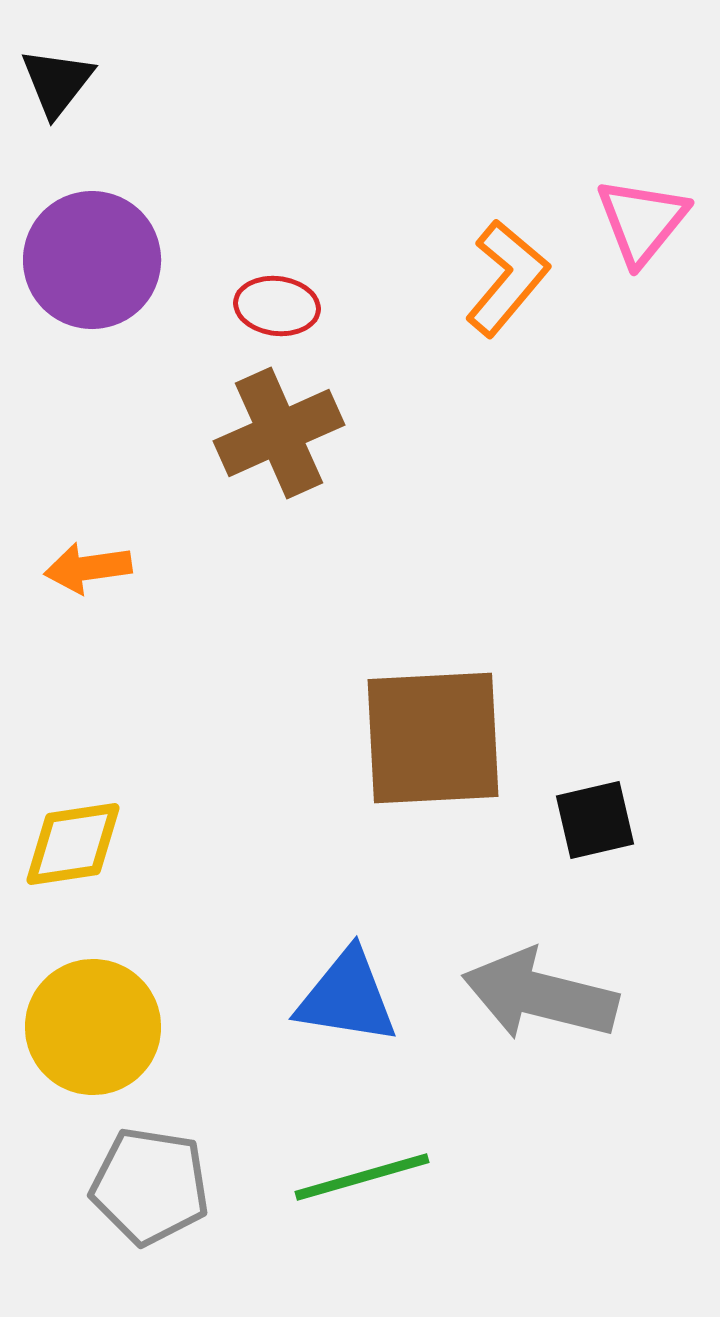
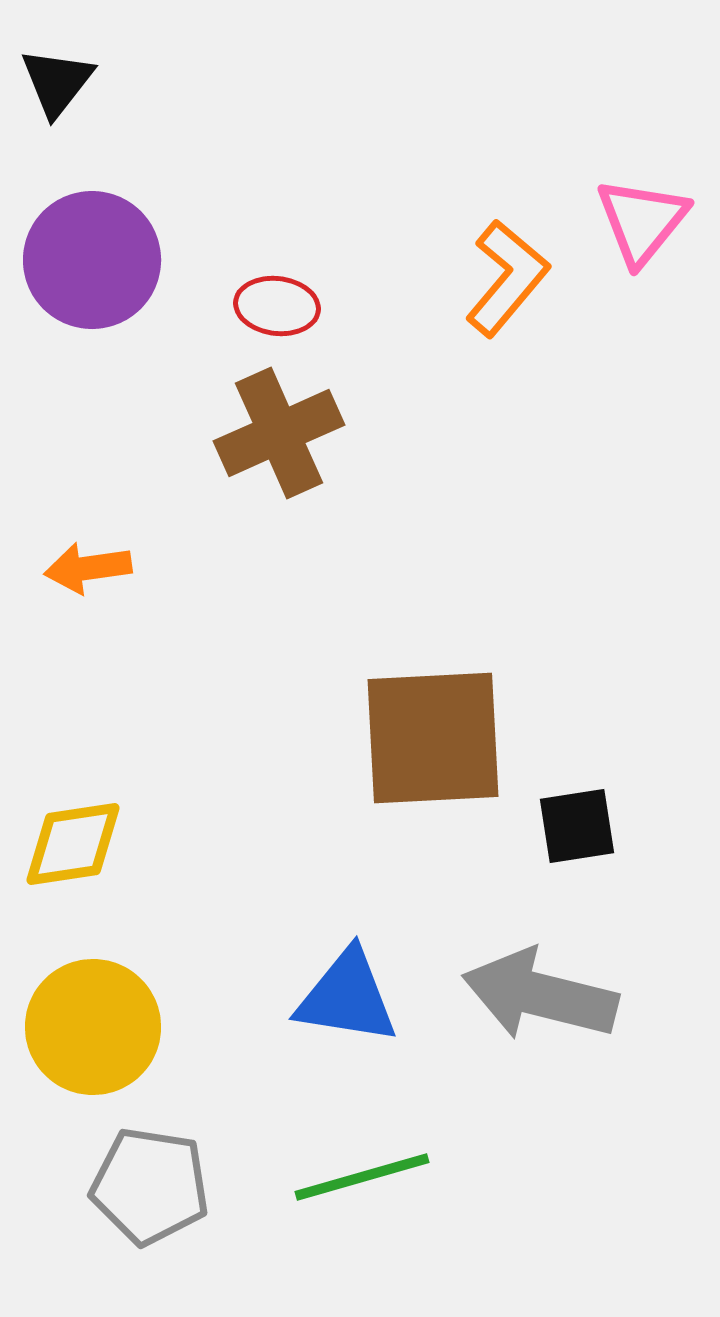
black square: moved 18 px left, 6 px down; rotated 4 degrees clockwise
